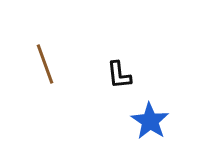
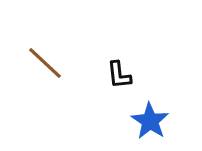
brown line: moved 1 px up; rotated 27 degrees counterclockwise
